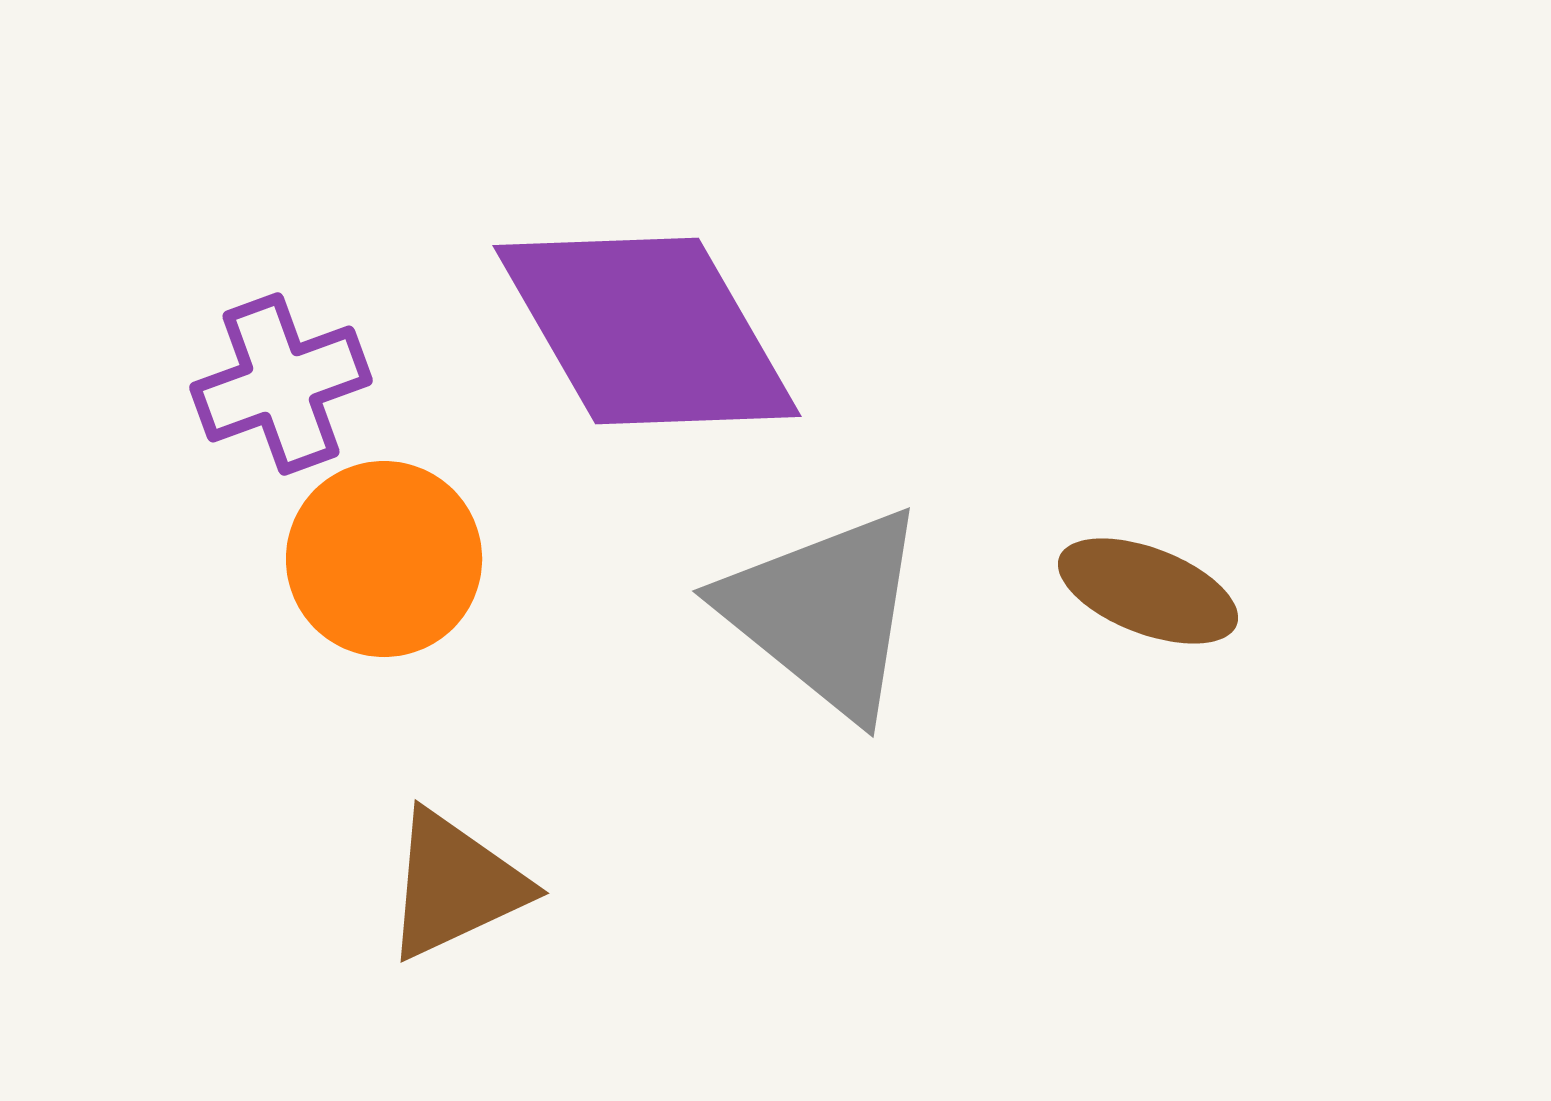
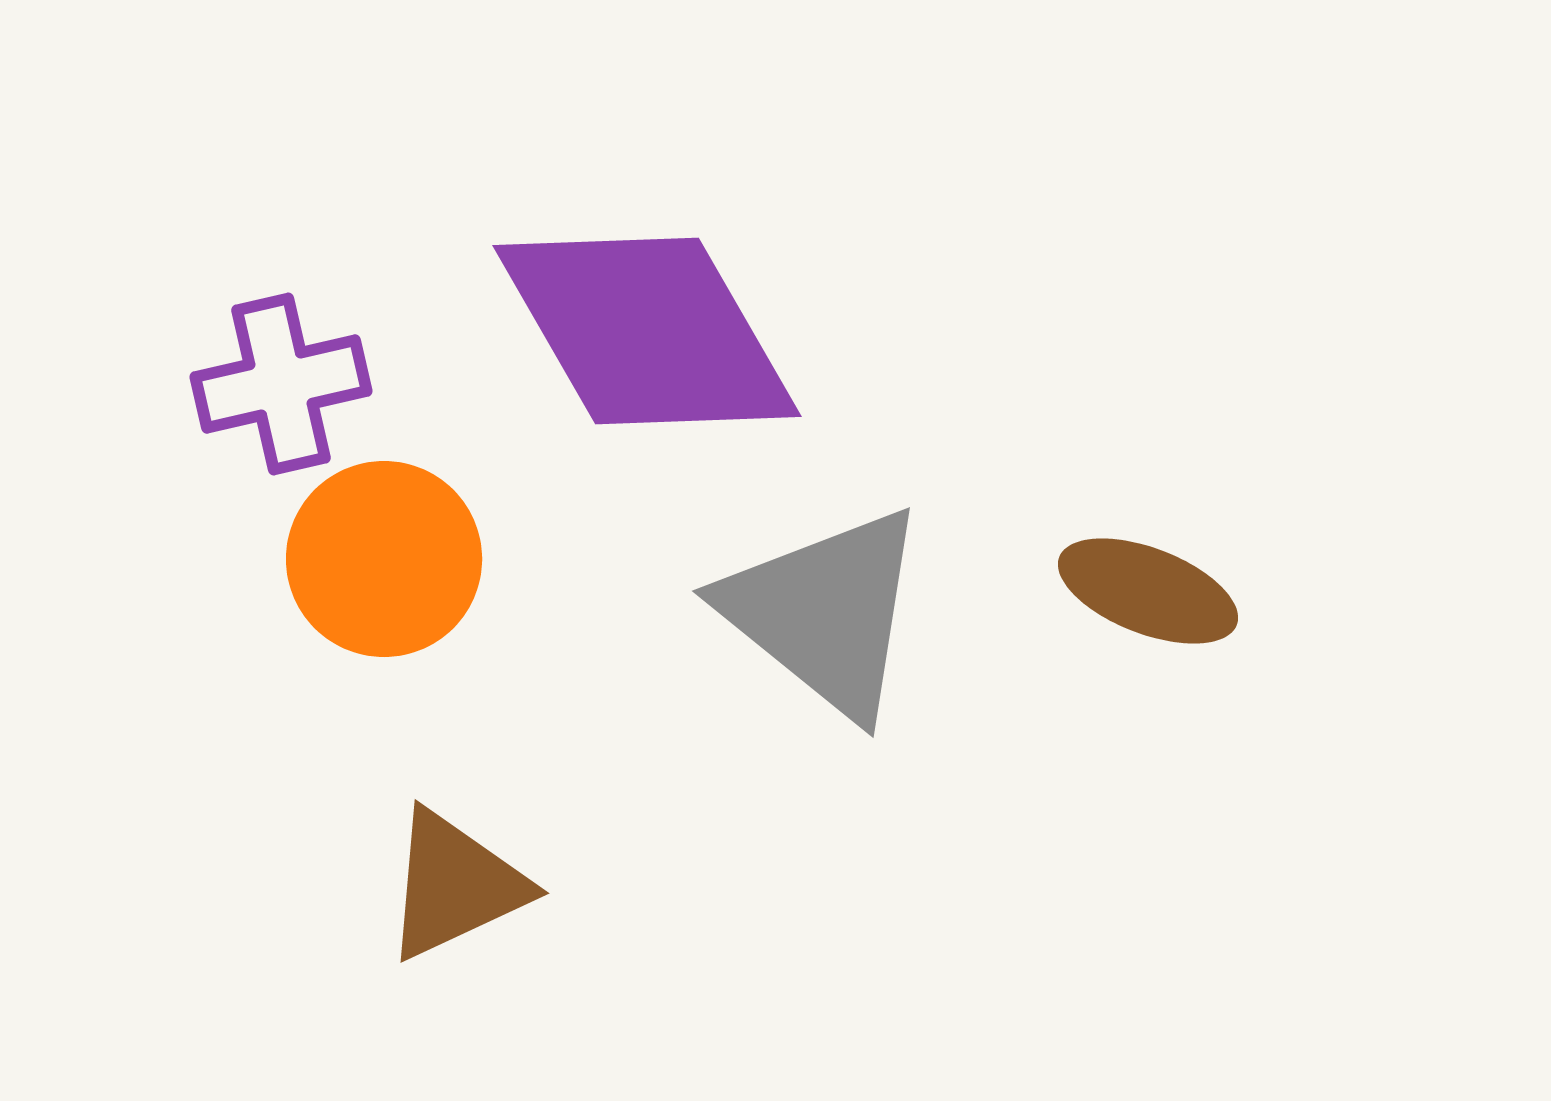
purple cross: rotated 7 degrees clockwise
